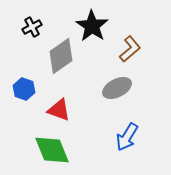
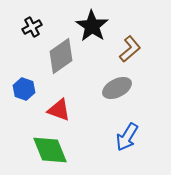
green diamond: moved 2 px left
